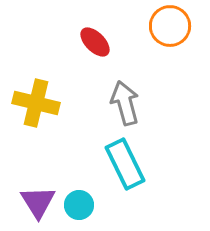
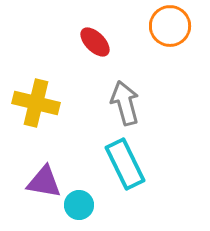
purple triangle: moved 6 px right, 20 px up; rotated 48 degrees counterclockwise
